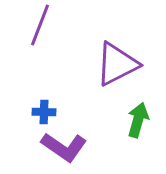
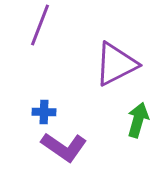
purple triangle: moved 1 px left
